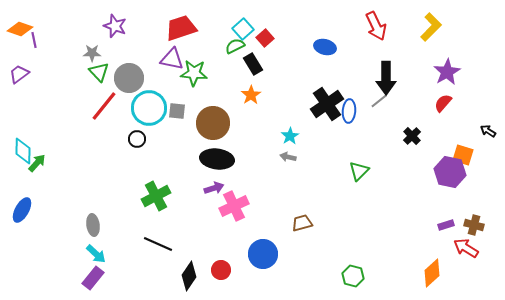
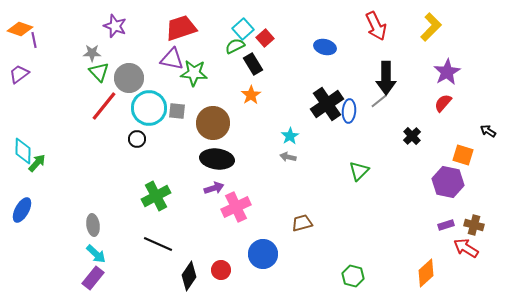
purple hexagon at (450, 172): moved 2 px left, 10 px down
pink cross at (234, 206): moved 2 px right, 1 px down
orange diamond at (432, 273): moved 6 px left
